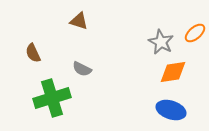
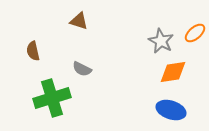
gray star: moved 1 px up
brown semicircle: moved 2 px up; rotated 12 degrees clockwise
